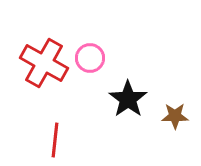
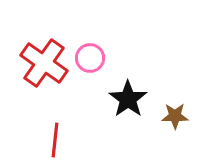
red cross: rotated 6 degrees clockwise
